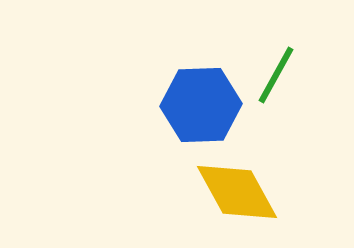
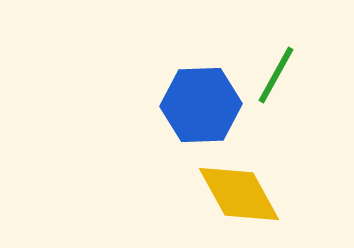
yellow diamond: moved 2 px right, 2 px down
